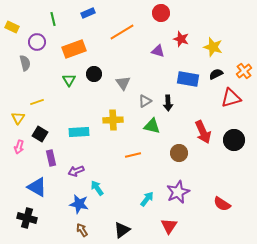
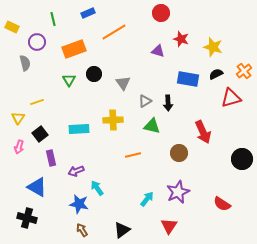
orange line at (122, 32): moved 8 px left
cyan rectangle at (79, 132): moved 3 px up
black square at (40, 134): rotated 21 degrees clockwise
black circle at (234, 140): moved 8 px right, 19 px down
